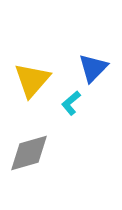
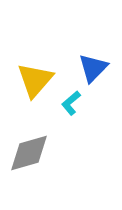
yellow triangle: moved 3 px right
